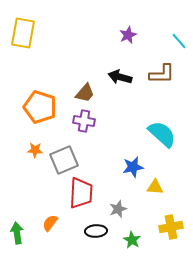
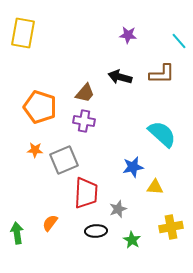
purple star: rotated 30 degrees clockwise
red trapezoid: moved 5 px right
